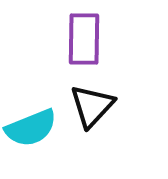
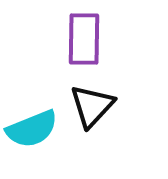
cyan semicircle: moved 1 px right, 1 px down
